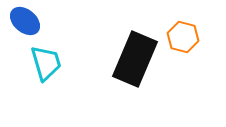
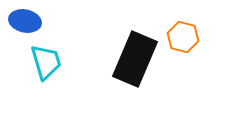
blue ellipse: rotated 28 degrees counterclockwise
cyan trapezoid: moved 1 px up
